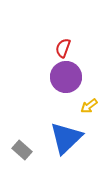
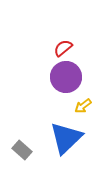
red semicircle: rotated 30 degrees clockwise
yellow arrow: moved 6 px left
